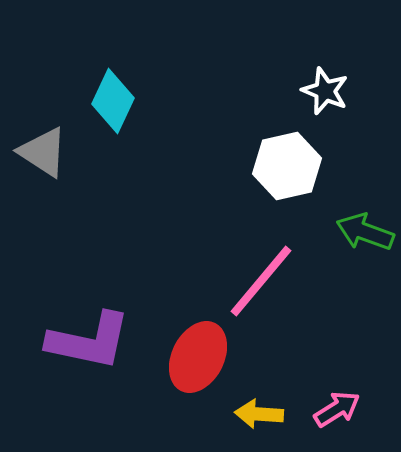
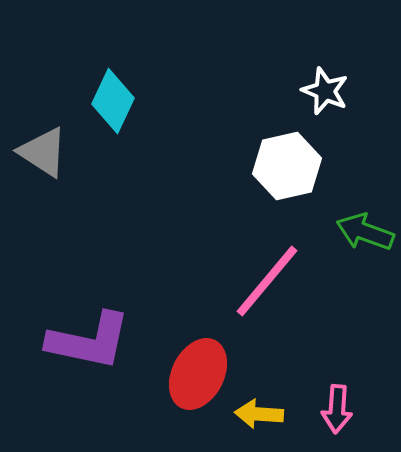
pink line: moved 6 px right
red ellipse: moved 17 px down
pink arrow: rotated 126 degrees clockwise
